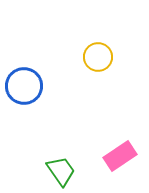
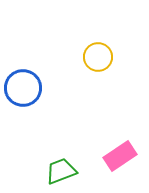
blue circle: moved 1 px left, 2 px down
green trapezoid: rotated 76 degrees counterclockwise
